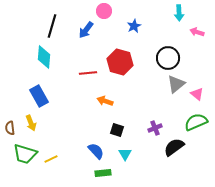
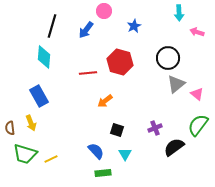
orange arrow: rotated 56 degrees counterclockwise
green semicircle: moved 2 px right, 3 px down; rotated 30 degrees counterclockwise
